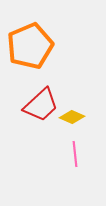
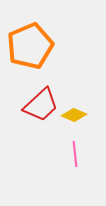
yellow diamond: moved 2 px right, 2 px up
